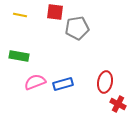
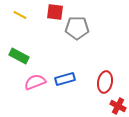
yellow line: rotated 16 degrees clockwise
gray pentagon: rotated 10 degrees clockwise
green rectangle: rotated 18 degrees clockwise
blue rectangle: moved 2 px right, 5 px up
red cross: moved 2 px down
